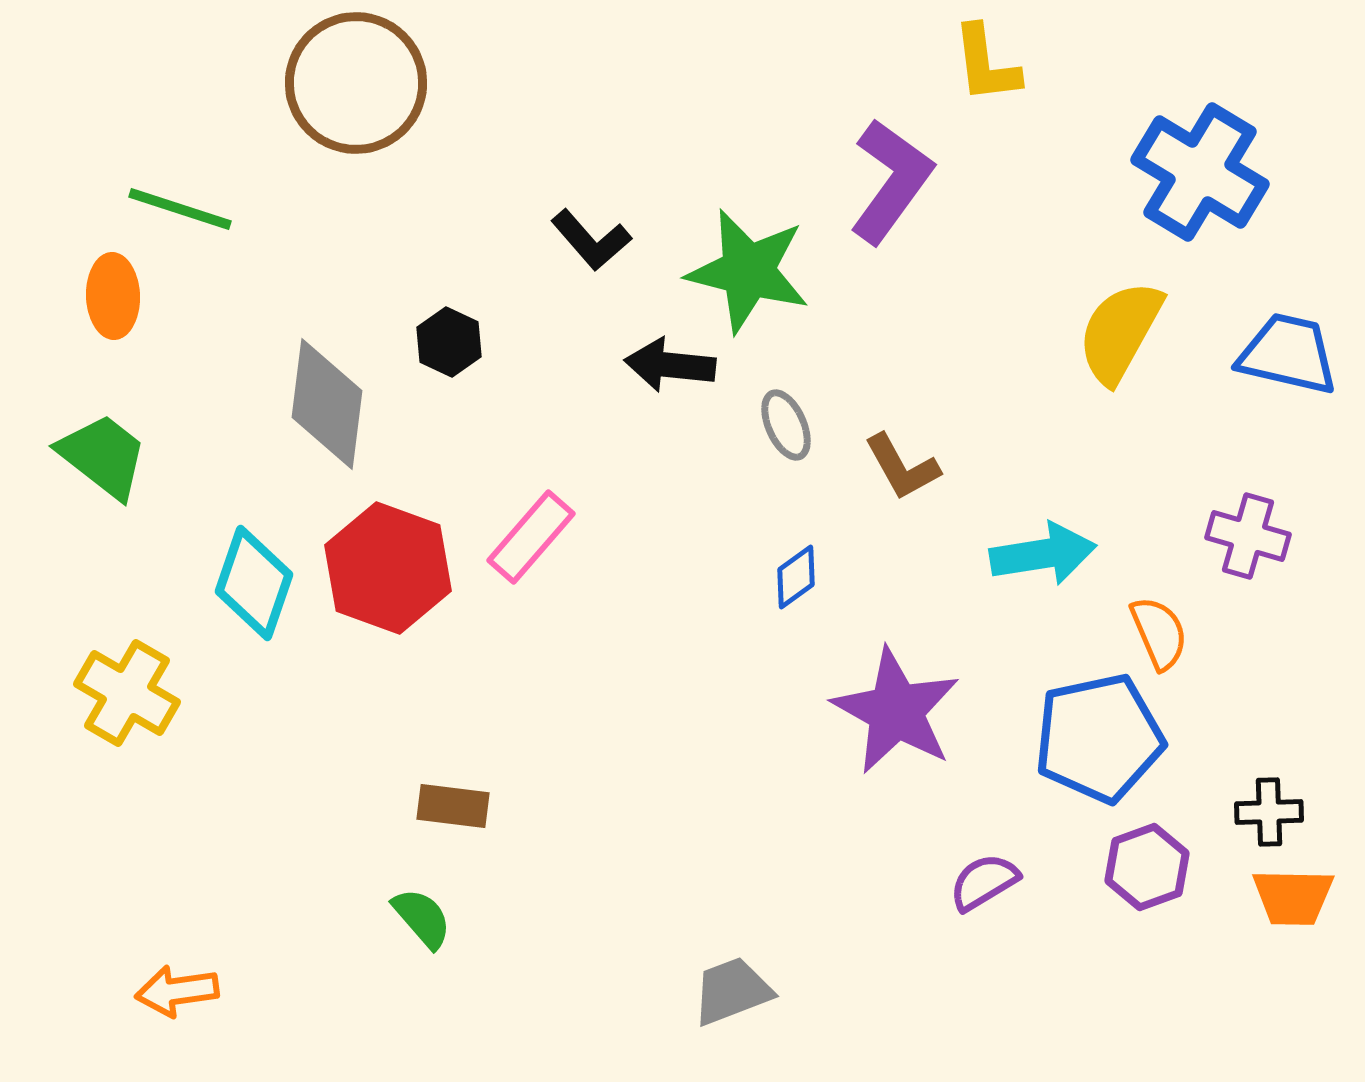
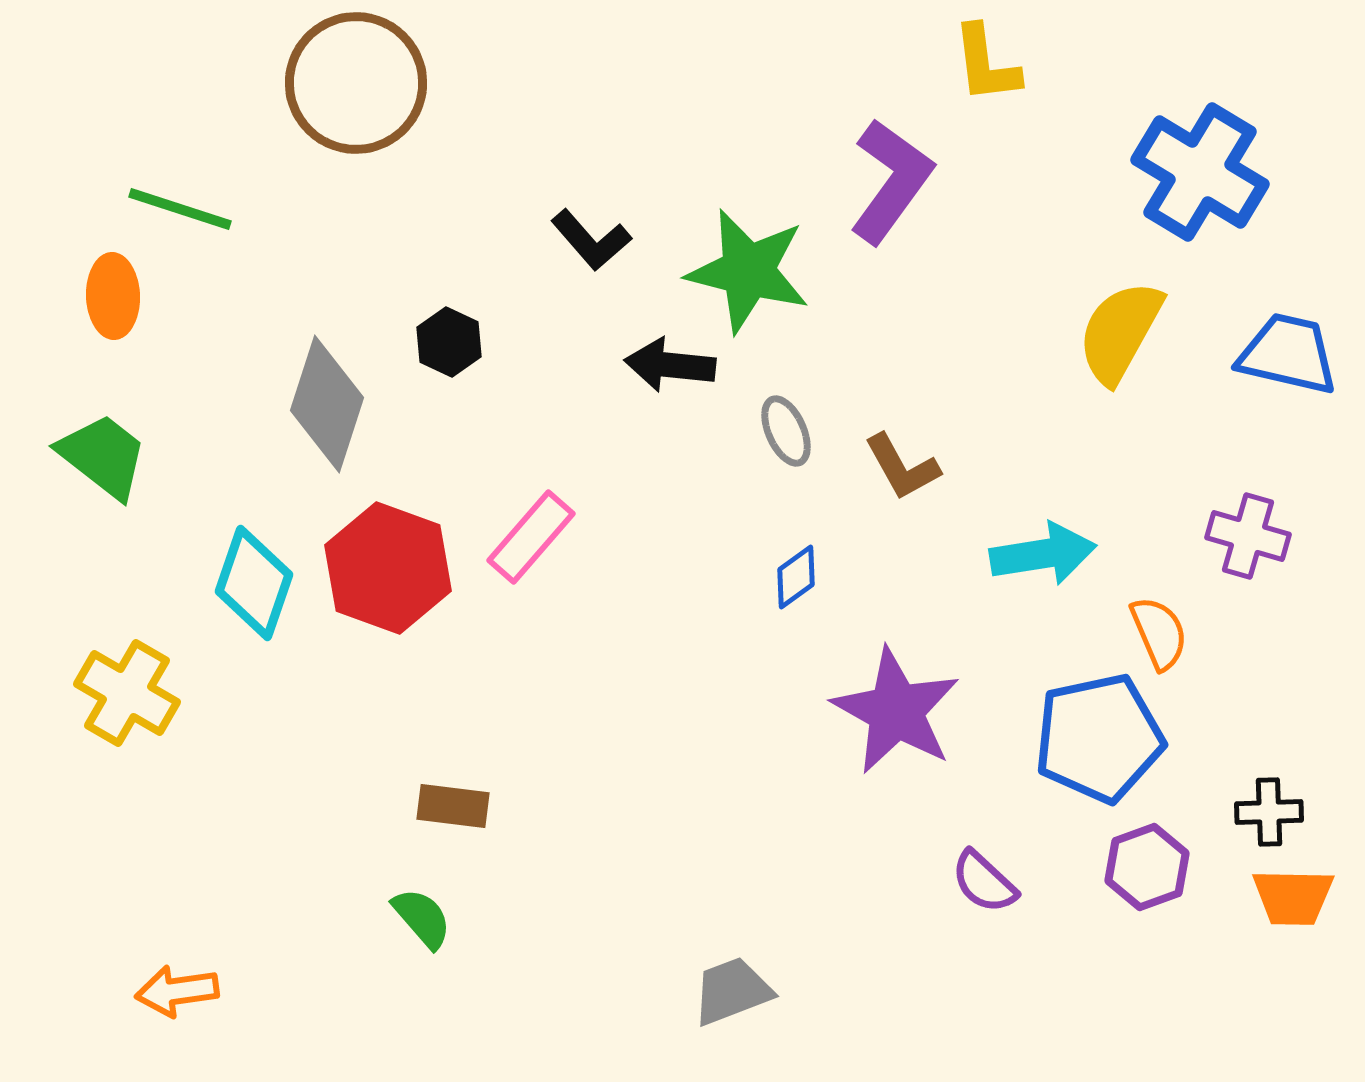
gray diamond: rotated 11 degrees clockwise
gray ellipse: moved 6 px down
purple semicircle: rotated 106 degrees counterclockwise
